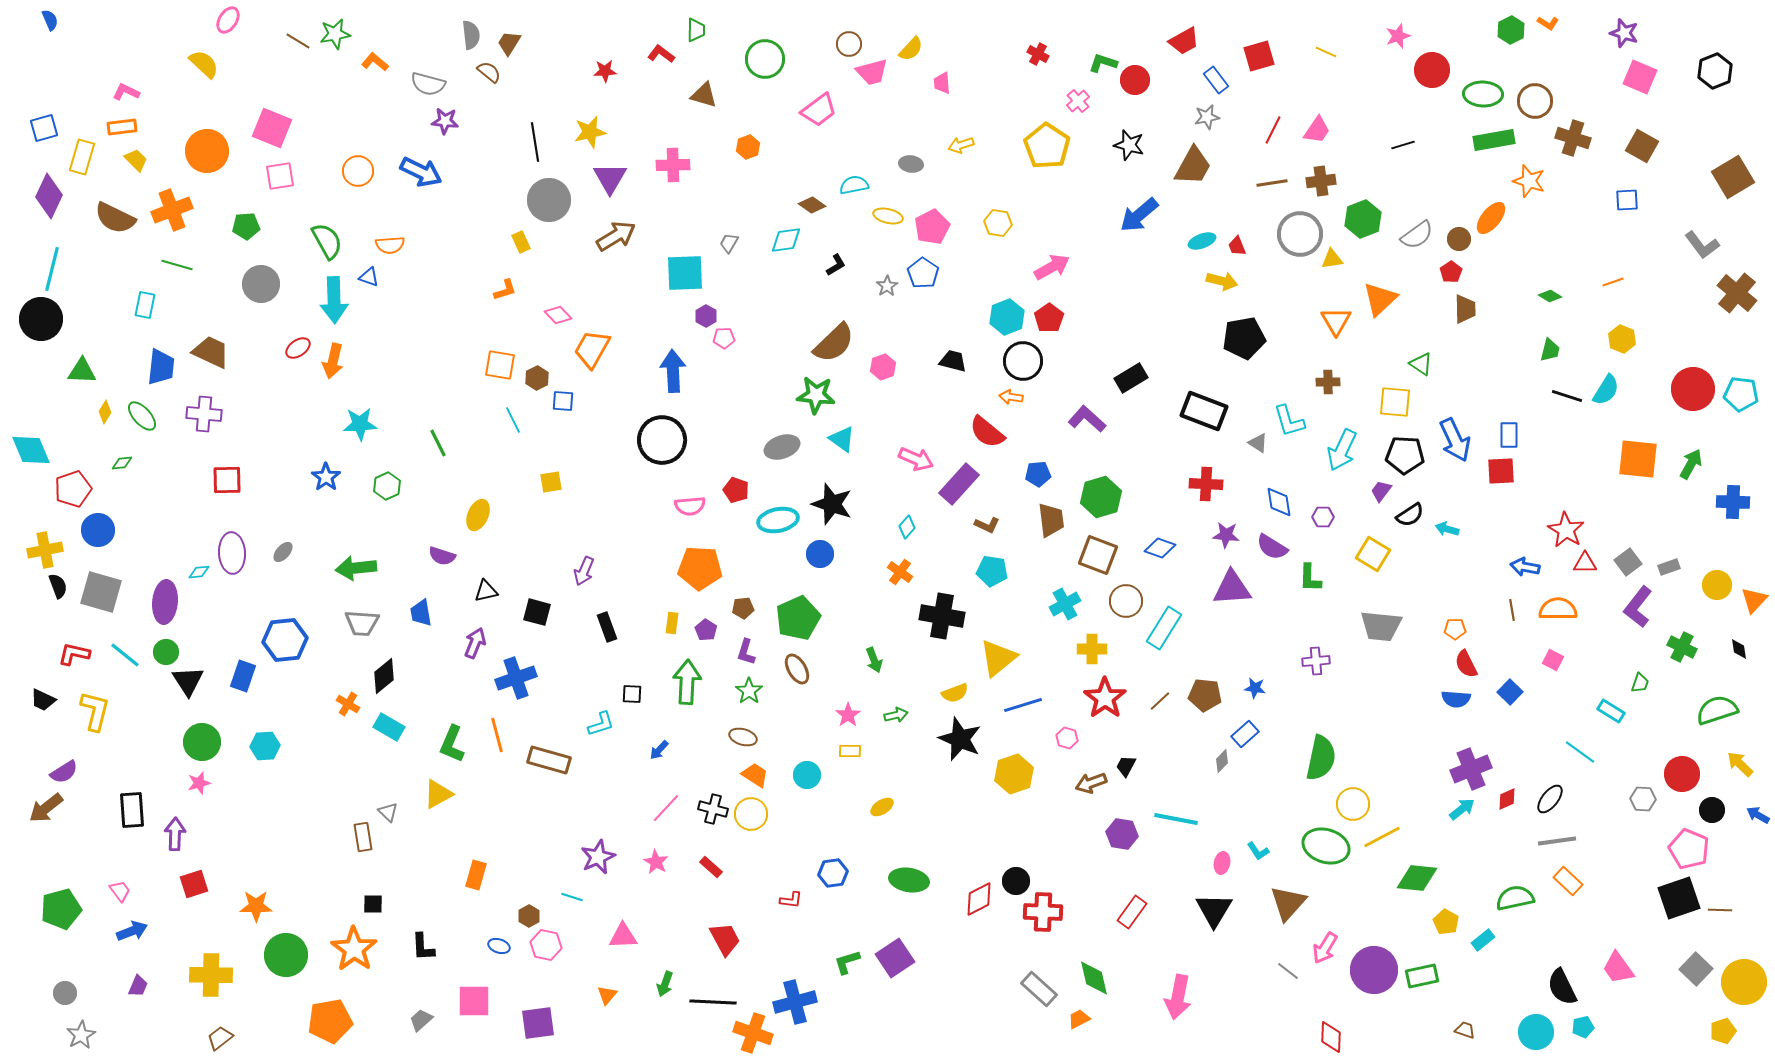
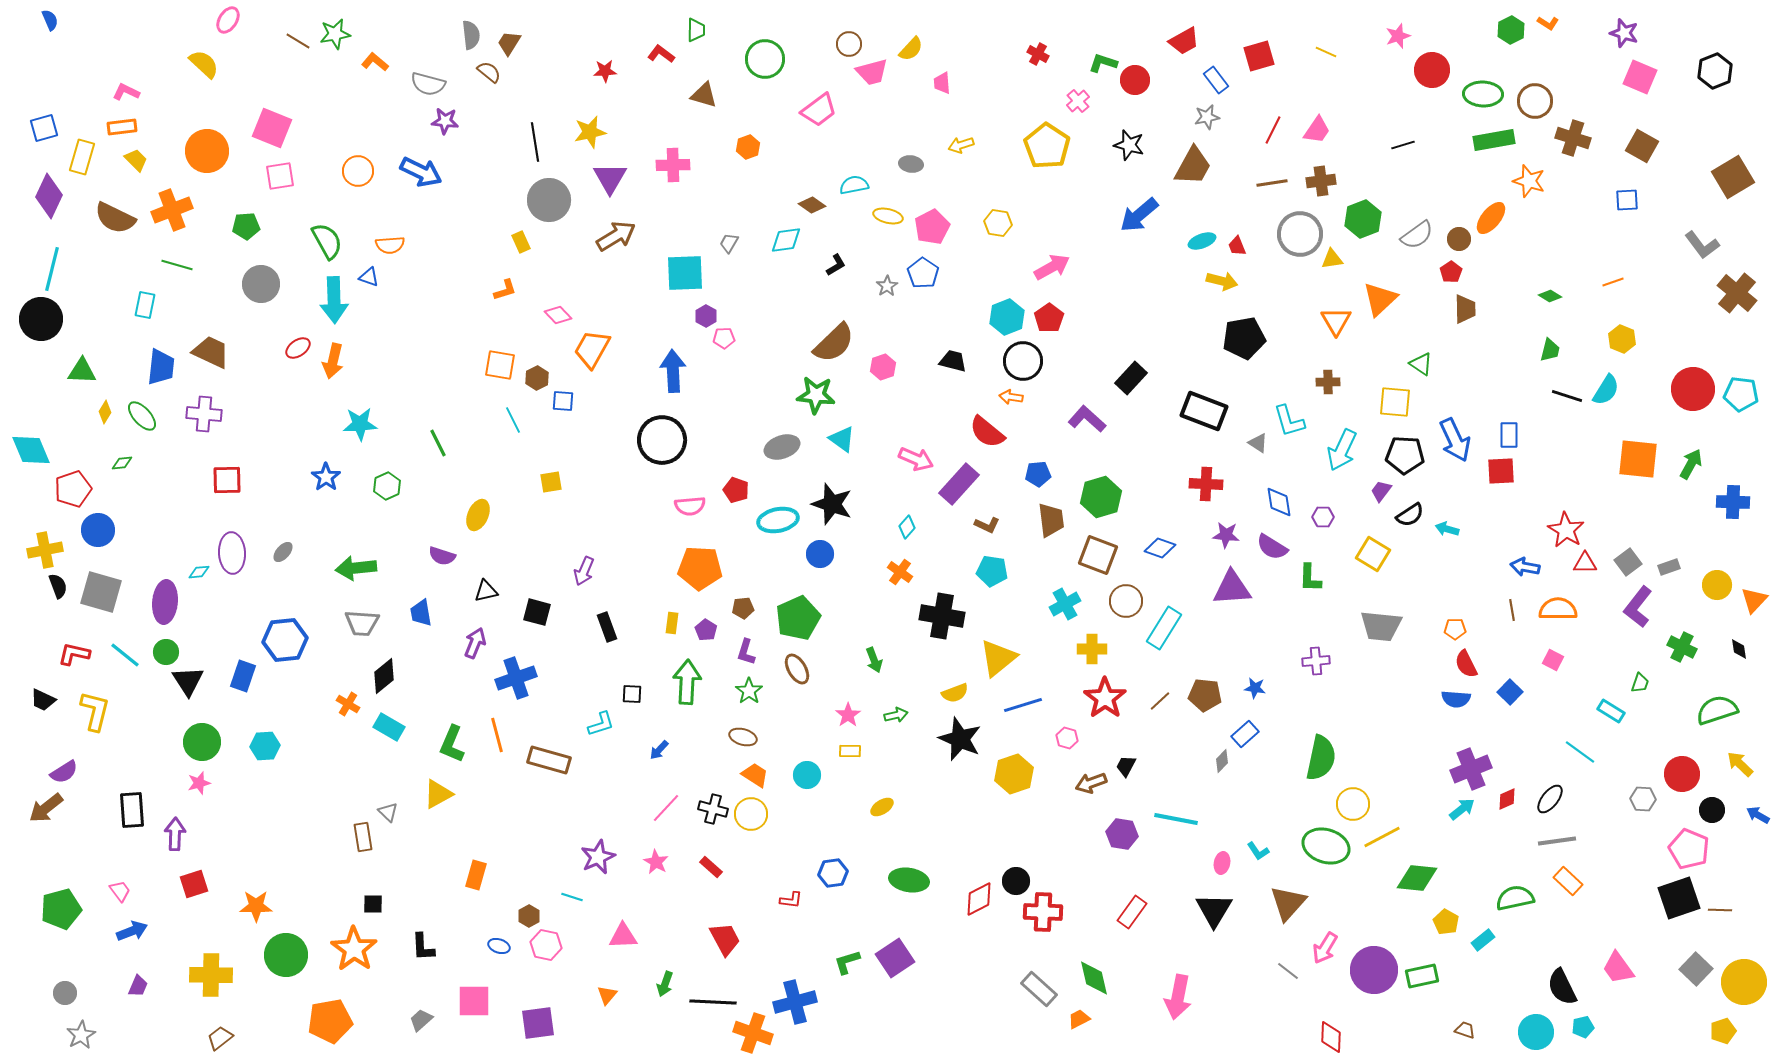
black rectangle at (1131, 378): rotated 16 degrees counterclockwise
